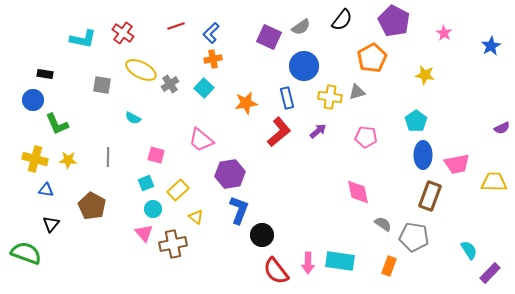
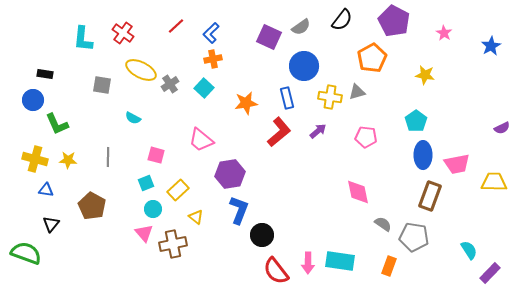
red line at (176, 26): rotated 24 degrees counterclockwise
cyan L-shape at (83, 39): rotated 84 degrees clockwise
